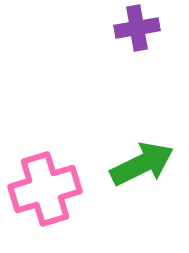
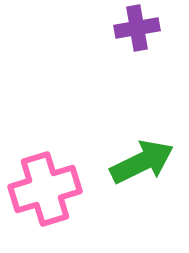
green arrow: moved 2 px up
